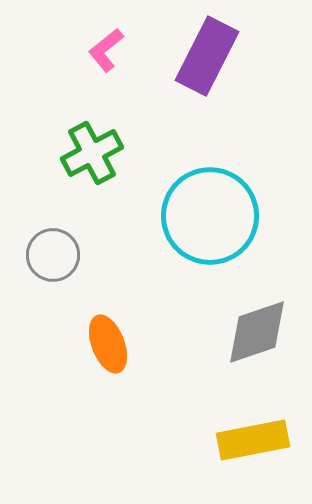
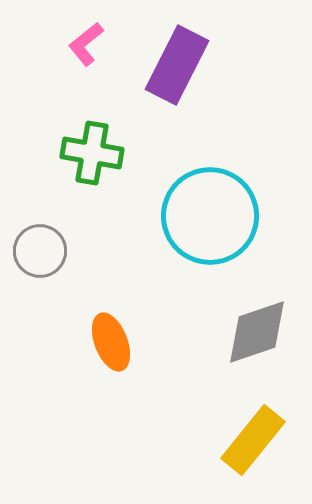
pink L-shape: moved 20 px left, 6 px up
purple rectangle: moved 30 px left, 9 px down
green cross: rotated 38 degrees clockwise
gray circle: moved 13 px left, 4 px up
orange ellipse: moved 3 px right, 2 px up
yellow rectangle: rotated 40 degrees counterclockwise
